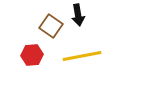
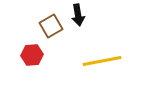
brown square: rotated 25 degrees clockwise
yellow line: moved 20 px right, 5 px down
